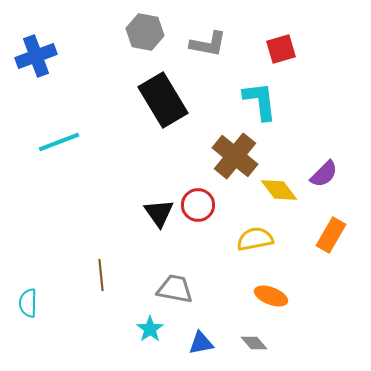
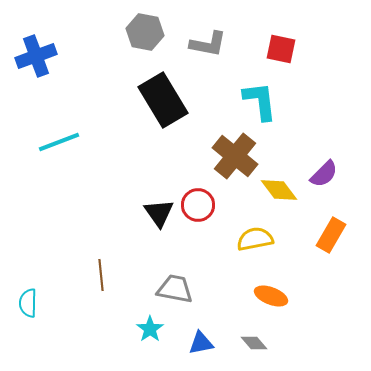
red square: rotated 28 degrees clockwise
